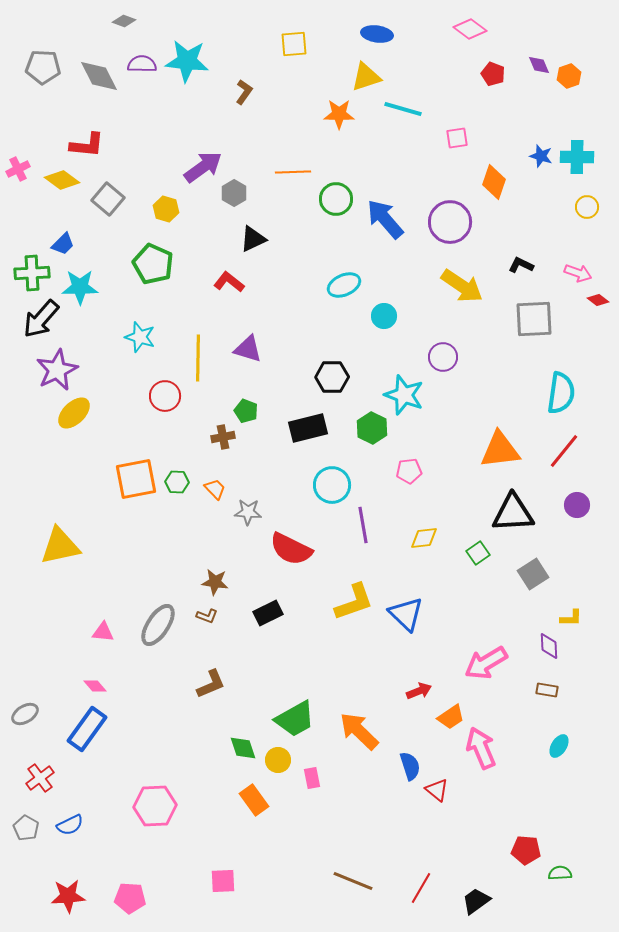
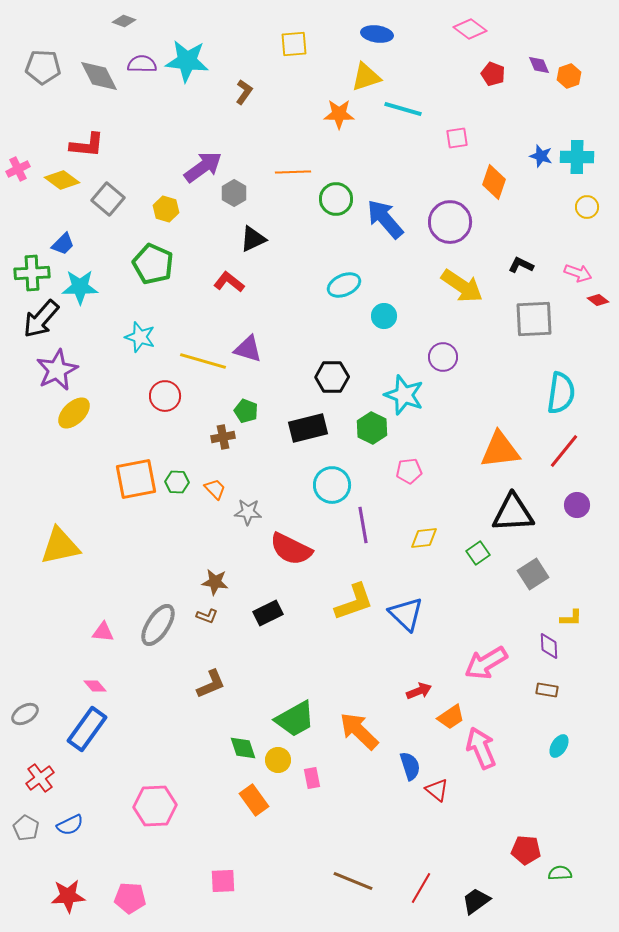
yellow line at (198, 358): moved 5 px right, 3 px down; rotated 75 degrees counterclockwise
